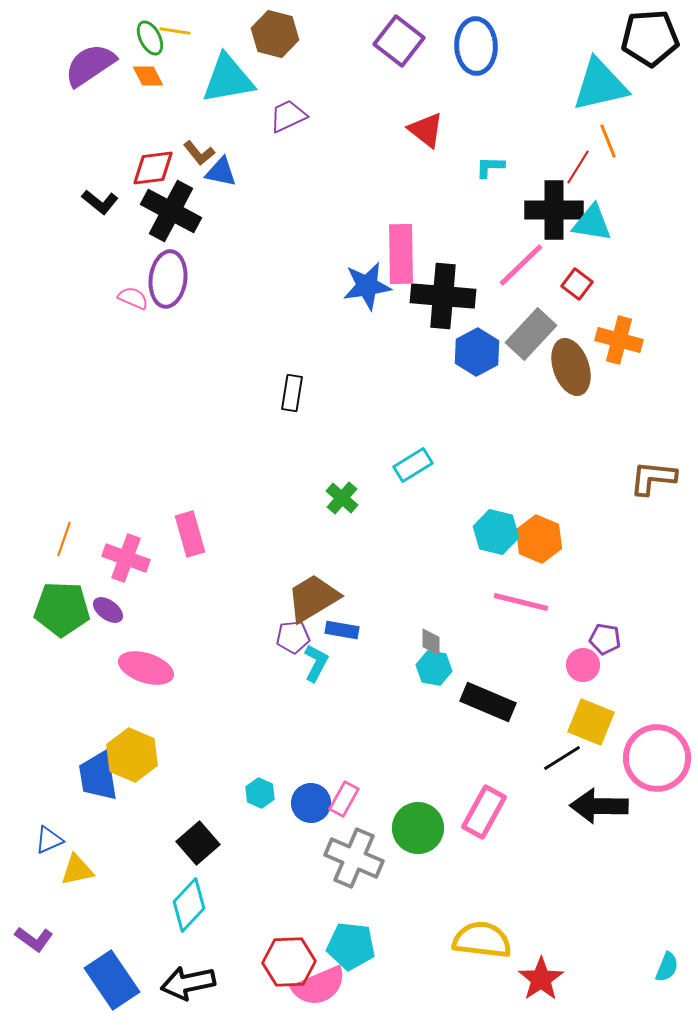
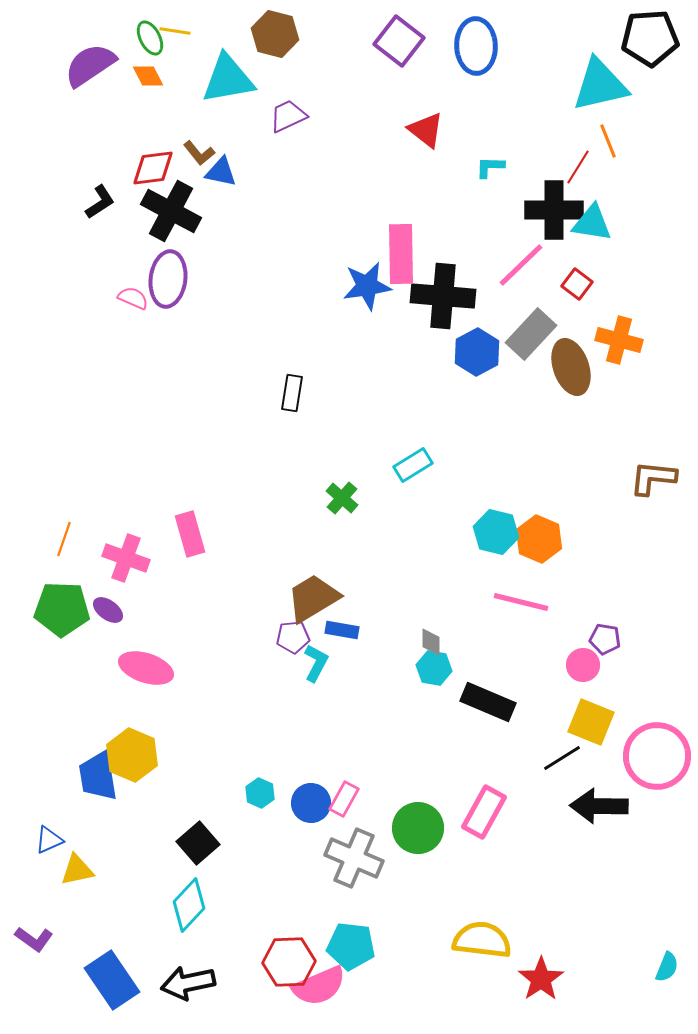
black L-shape at (100, 202): rotated 72 degrees counterclockwise
pink circle at (657, 758): moved 2 px up
